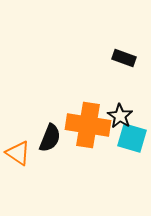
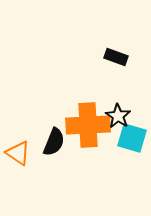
black rectangle: moved 8 px left, 1 px up
black star: moved 2 px left
orange cross: rotated 12 degrees counterclockwise
black semicircle: moved 4 px right, 4 px down
